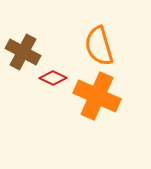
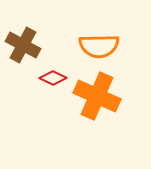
orange semicircle: rotated 75 degrees counterclockwise
brown cross: moved 7 px up
